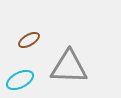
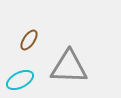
brown ellipse: rotated 25 degrees counterclockwise
